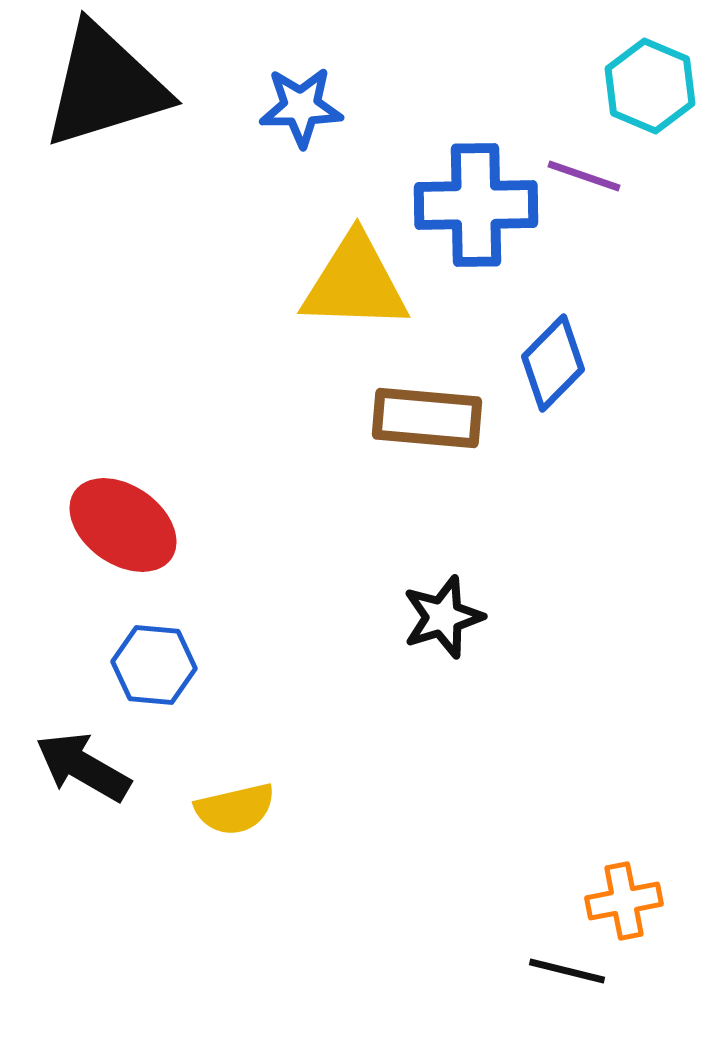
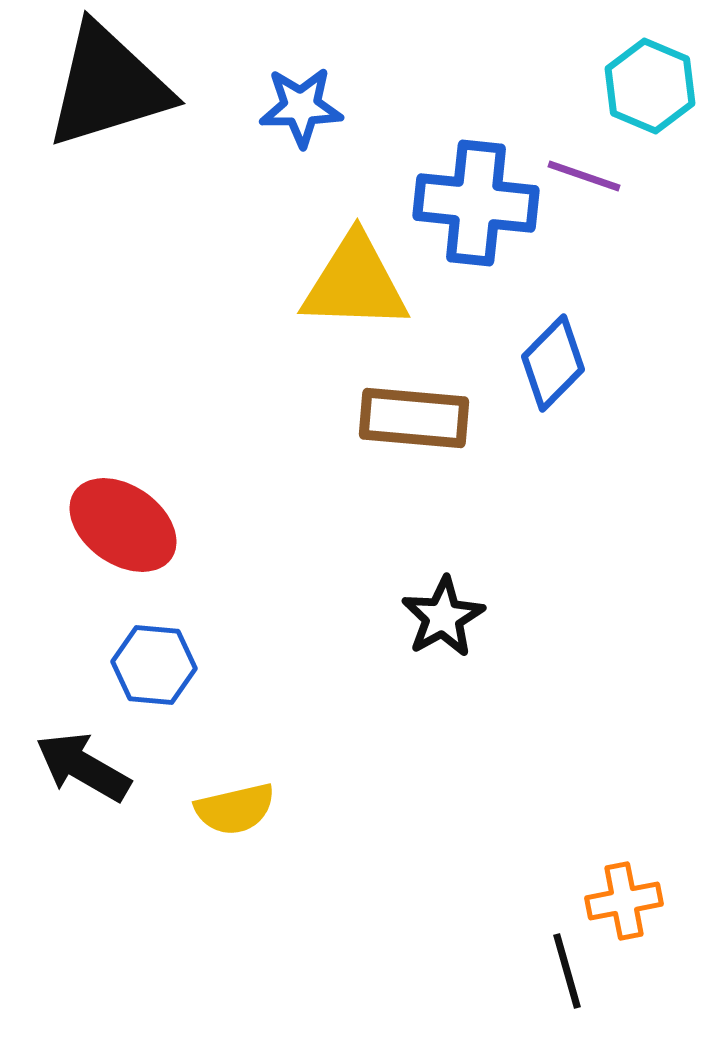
black triangle: moved 3 px right
blue cross: moved 2 px up; rotated 7 degrees clockwise
brown rectangle: moved 13 px left
black star: rotated 12 degrees counterclockwise
black line: rotated 60 degrees clockwise
